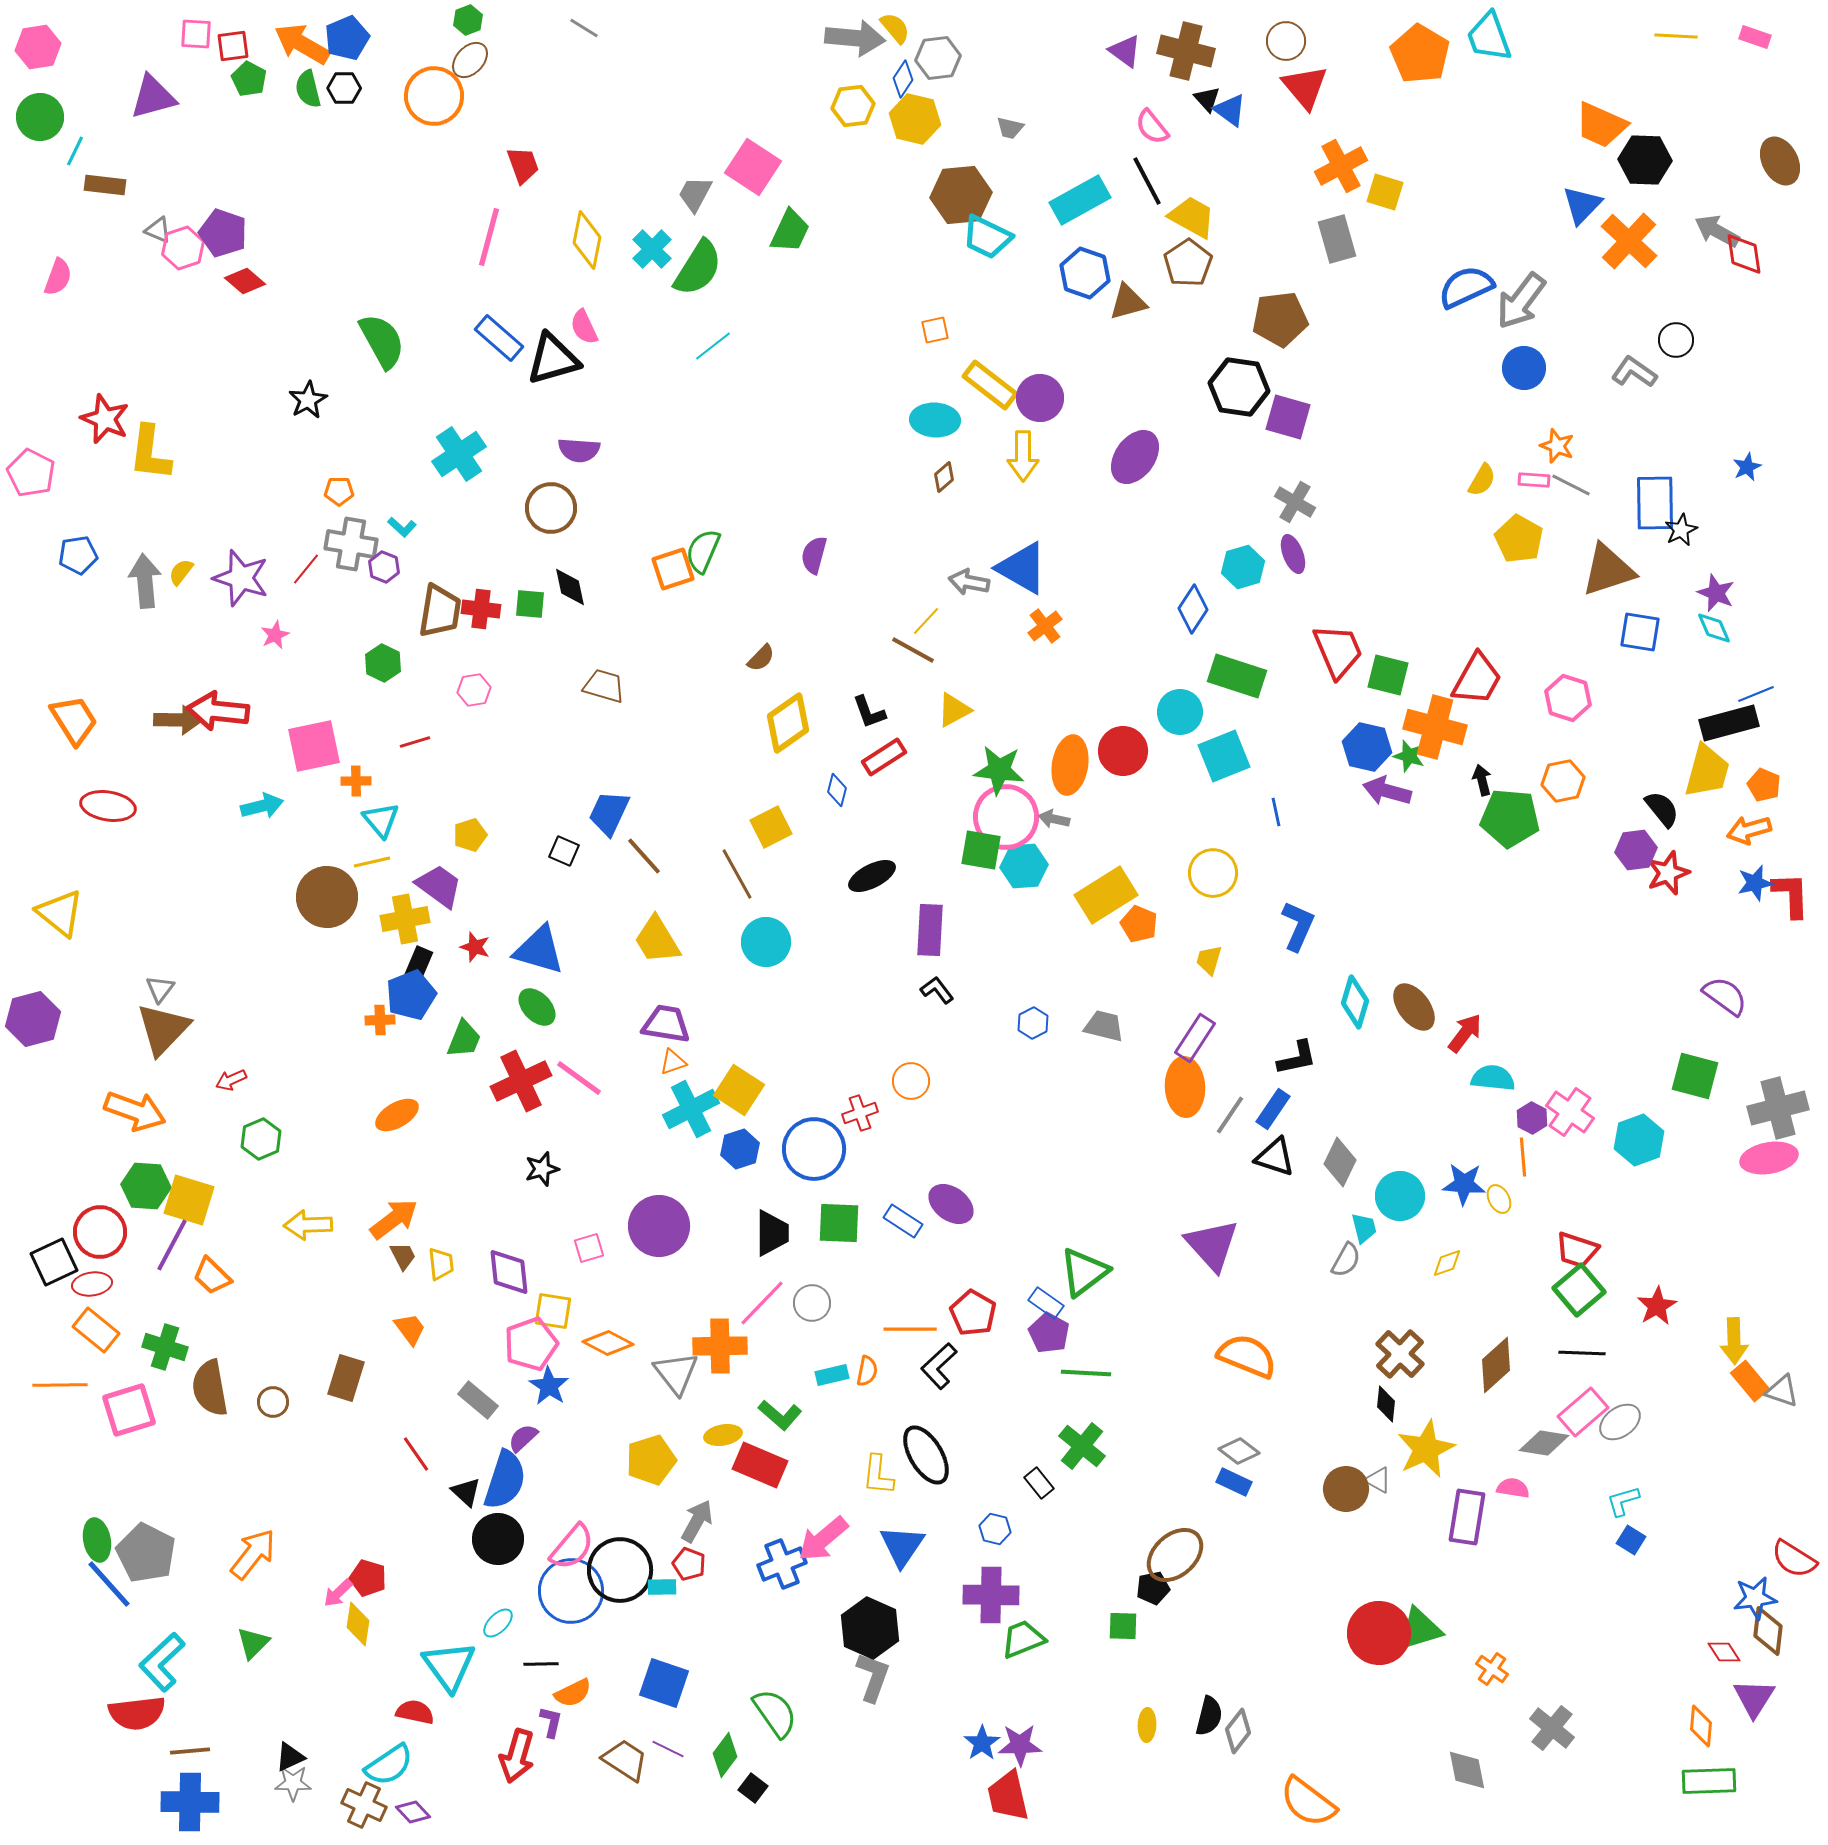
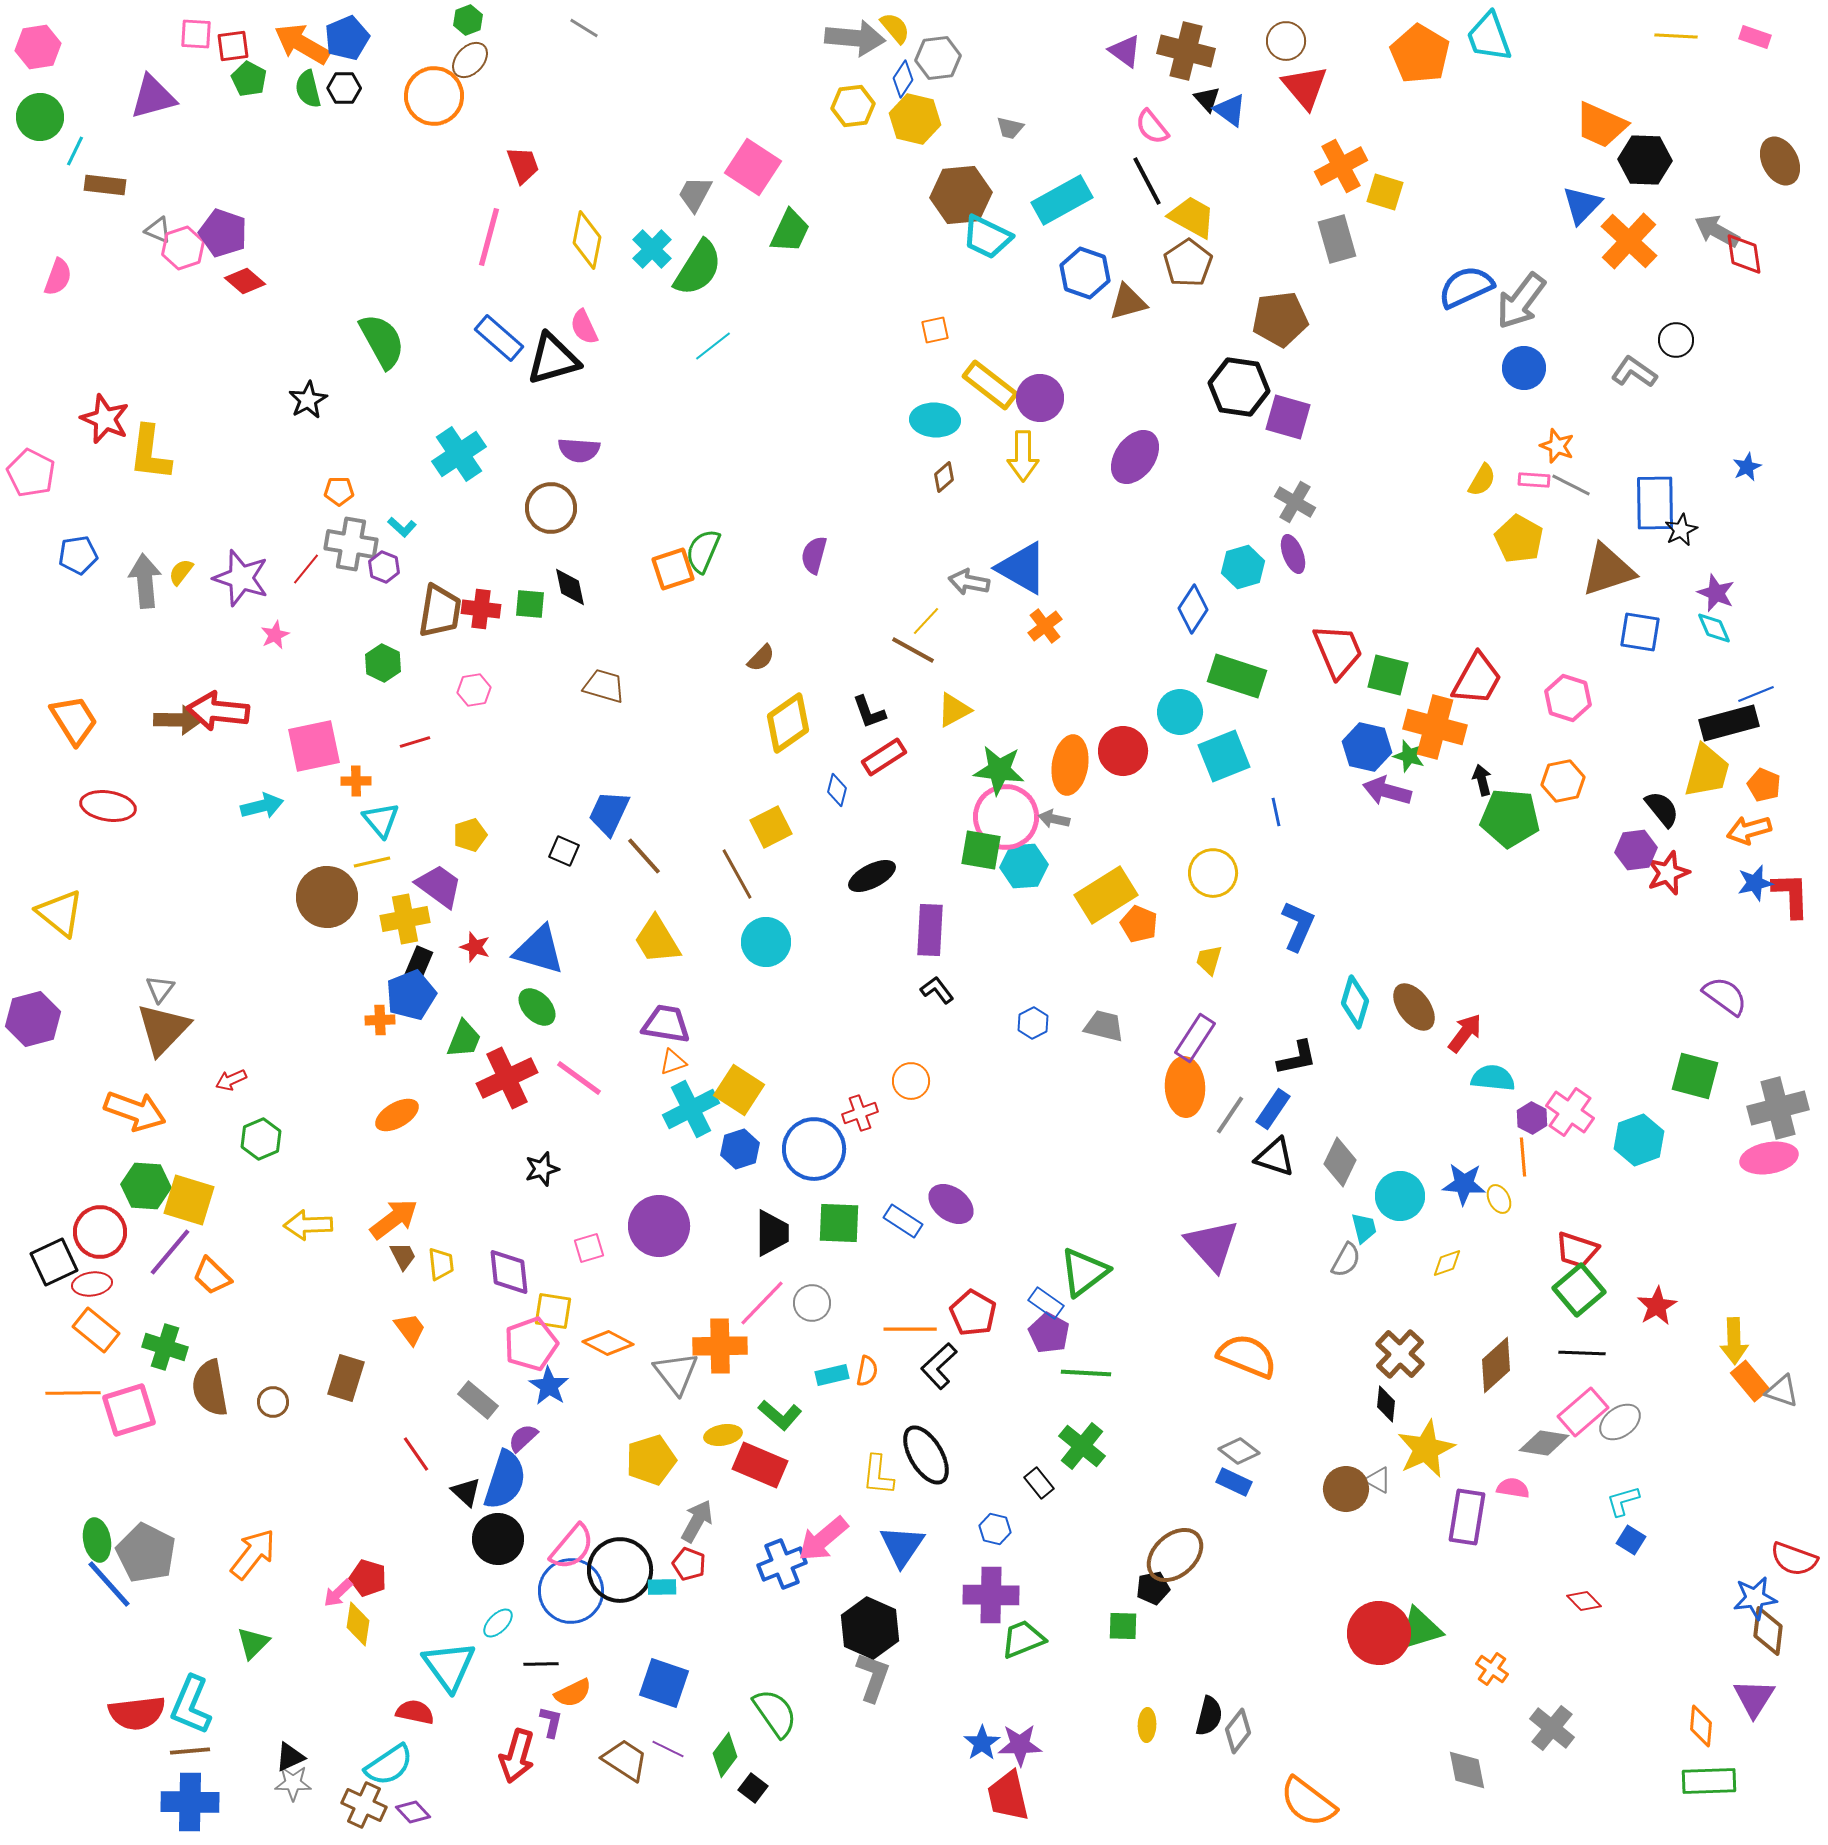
cyan rectangle at (1080, 200): moved 18 px left
red cross at (521, 1081): moved 14 px left, 3 px up
purple line at (172, 1245): moved 2 px left, 7 px down; rotated 12 degrees clockwise
orange line at (60, 1385): moved 13 px right, 8 px down
red semicircle at (1794, 1559): rotated 12 degrees counterclockwise
red diamond at (1724, 1652): moved 140 px left, 51 px up; rotated 12 degrees counterclockwise
cyan L-shape at (162, 1662): moved 29 px right, 43 px down; rotated 24 degrees counterclockwise
